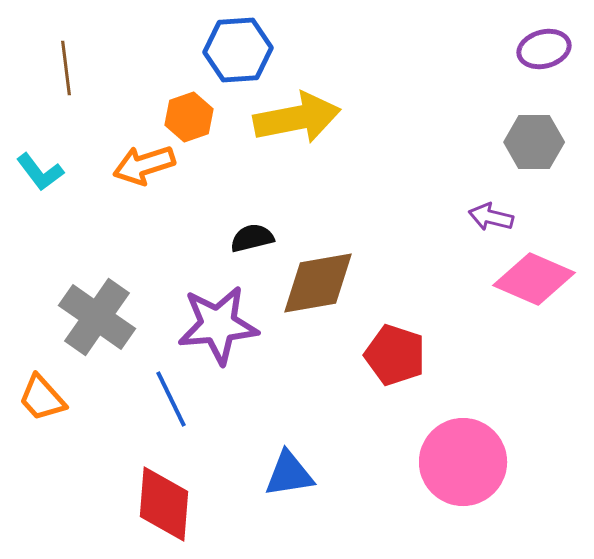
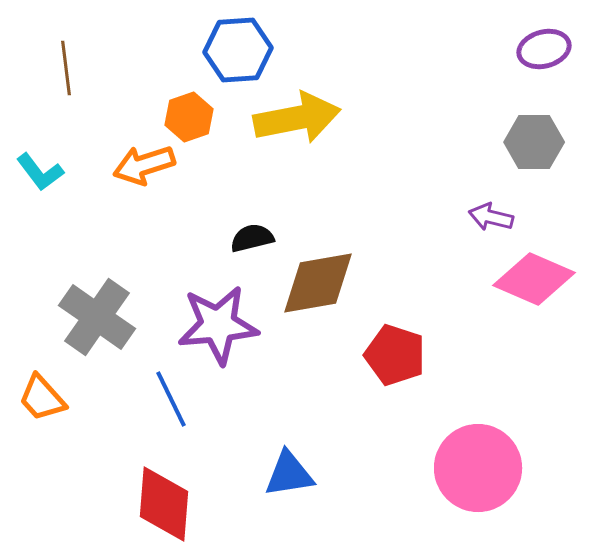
pink circle: moved 15 px right, 6 px down
